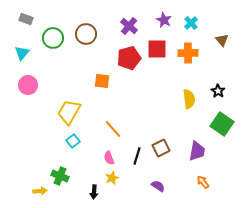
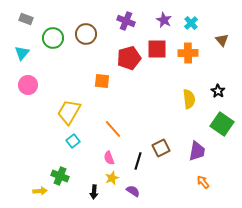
purple cross: moved 3 px left, 5 px up; rotated 18 degrees counterclockwise
black line: moved 1 px right, 5 px down
purple semicircle: moved 25 px left, 5 px down
